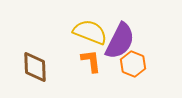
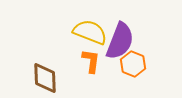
purple semicircle: rotated 6 degrees counterclockwise
orange L-shape: rotated 15 degrees clockwise
brown diamond: moved 10 px right, 11 px down
